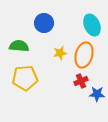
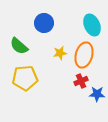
green semicircle: rotated 144 degrees counterclockwise
